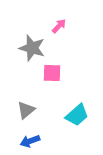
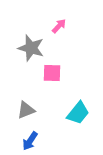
gray star: moved 1 px left
gray triangle: rotated 18 degrees clockwise
cyan trapezoid: moved 1 px right, 2 px up; rotated 10 degrees counterclockwise
blue arrow: rotated 36 degrees counterclockwise
